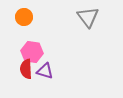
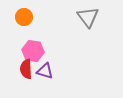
pink hexagon: moved 1 px right, 1 px up
